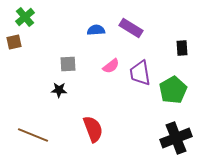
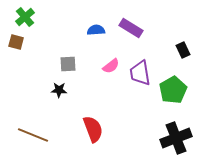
brown square: moved 2 px right; rotated 28 degrees clockwise
black rectangle: moved 1 px right, 2 px down; rotated 21 degrees counterclockwise
